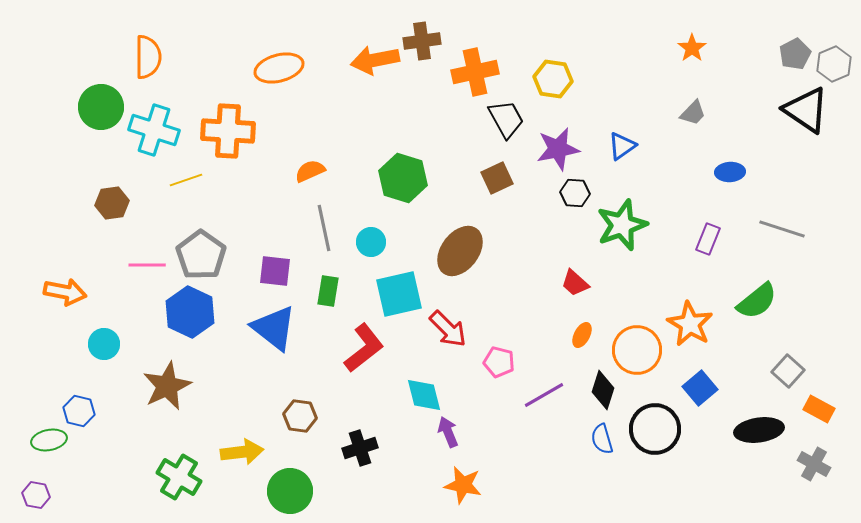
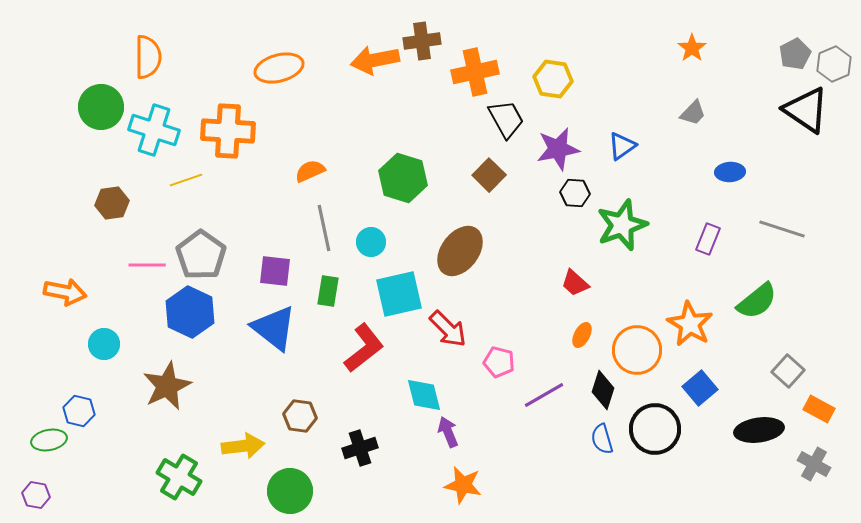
brown square at (497, 178): moved 8 px left, 3 px up; rotated 20 degrees counterclockwise
yellow arrow at (242, 452): moved 1 px right, 6 px up
